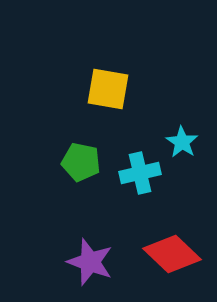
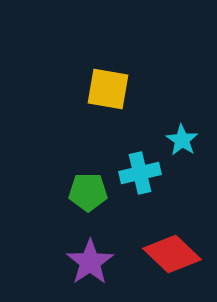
cyan star: moved 2 px up
green pentagon: moved 7 px right, 30 px down; rotated 12 degrees counterclockwise
purple star: rotated 18 degrees clockwise
